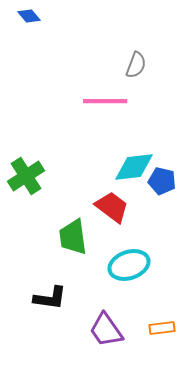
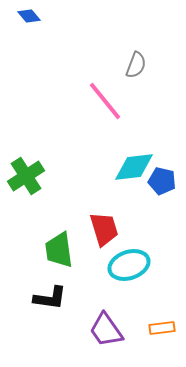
pink line: rotated 51 degrees clockwise
red trapezoid: moved 8 px left, 22 px down; rotated 36 degrees clockwise
green trapezoid: moved 14 px left, 13 px down
